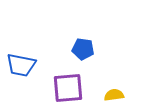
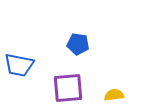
blue pentagon: moved 5 px left, 5 px up
blue trapezoid: moved 2 px left
